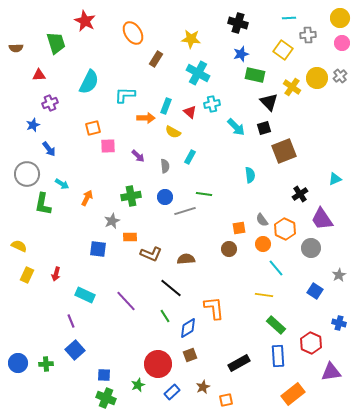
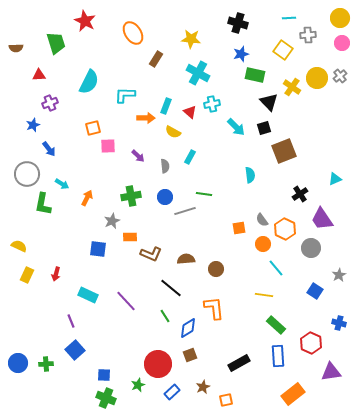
brown circle at (229, 249): moved 13 px left, 20 px down
cyan rectangle at (85, 295): moved 3 px right
